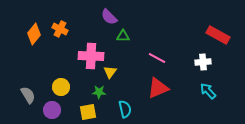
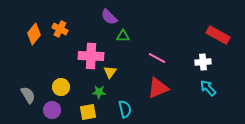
cyan arrow: moved 3 px up
